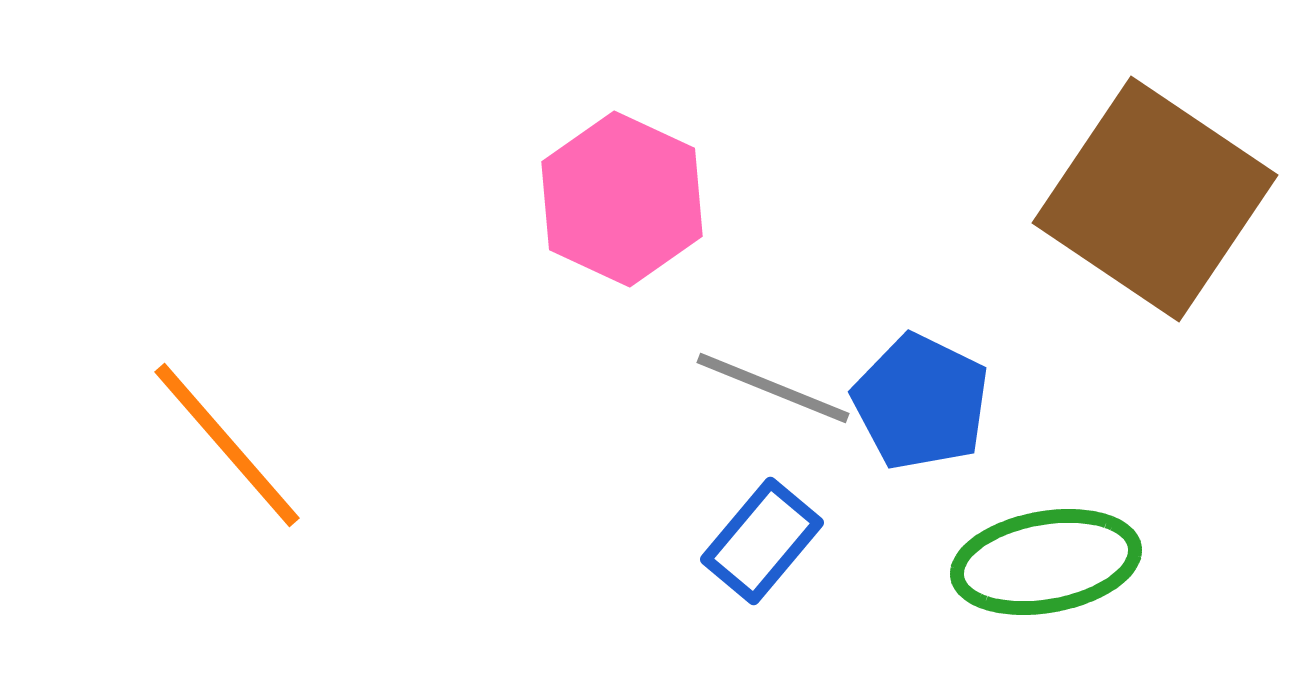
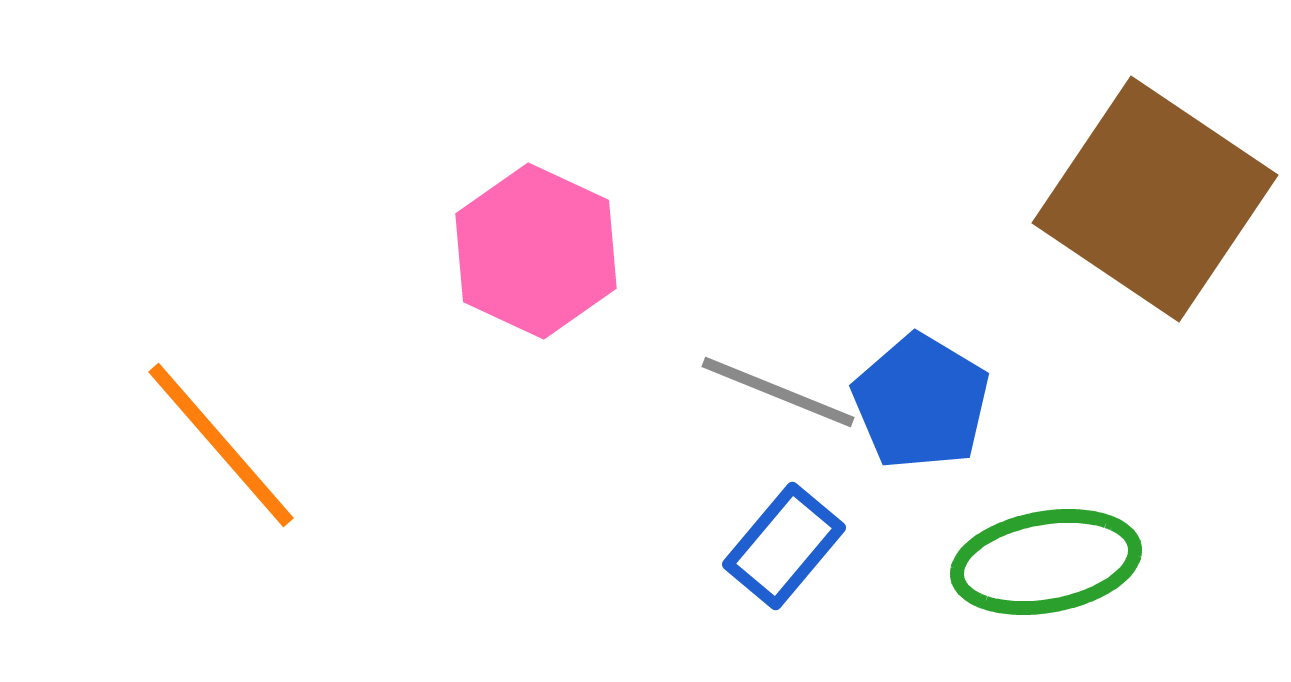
pink hexagon: moved 86 px left, 52 px down
gray line: moved 5 px right, 4 px down
blue pentagon: rotated 5 degrees clockwise
orange line: moved 6 px left
blue rectangle: moved 22 px right, 5 px down
